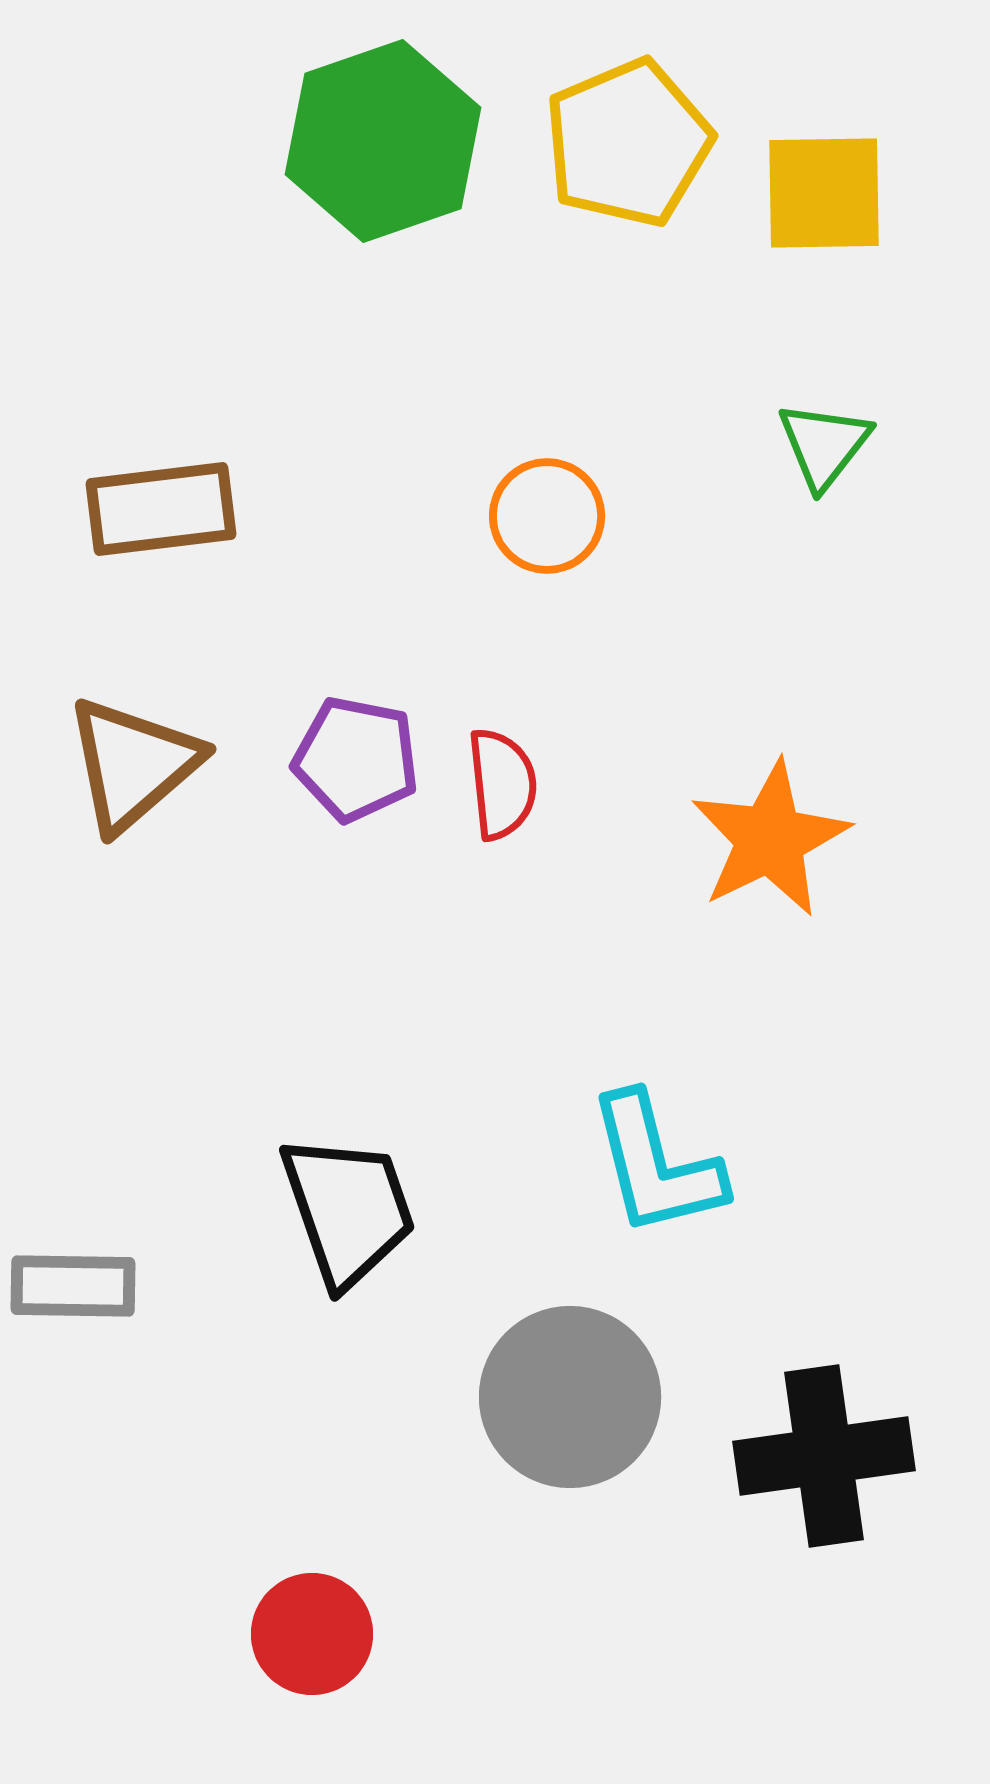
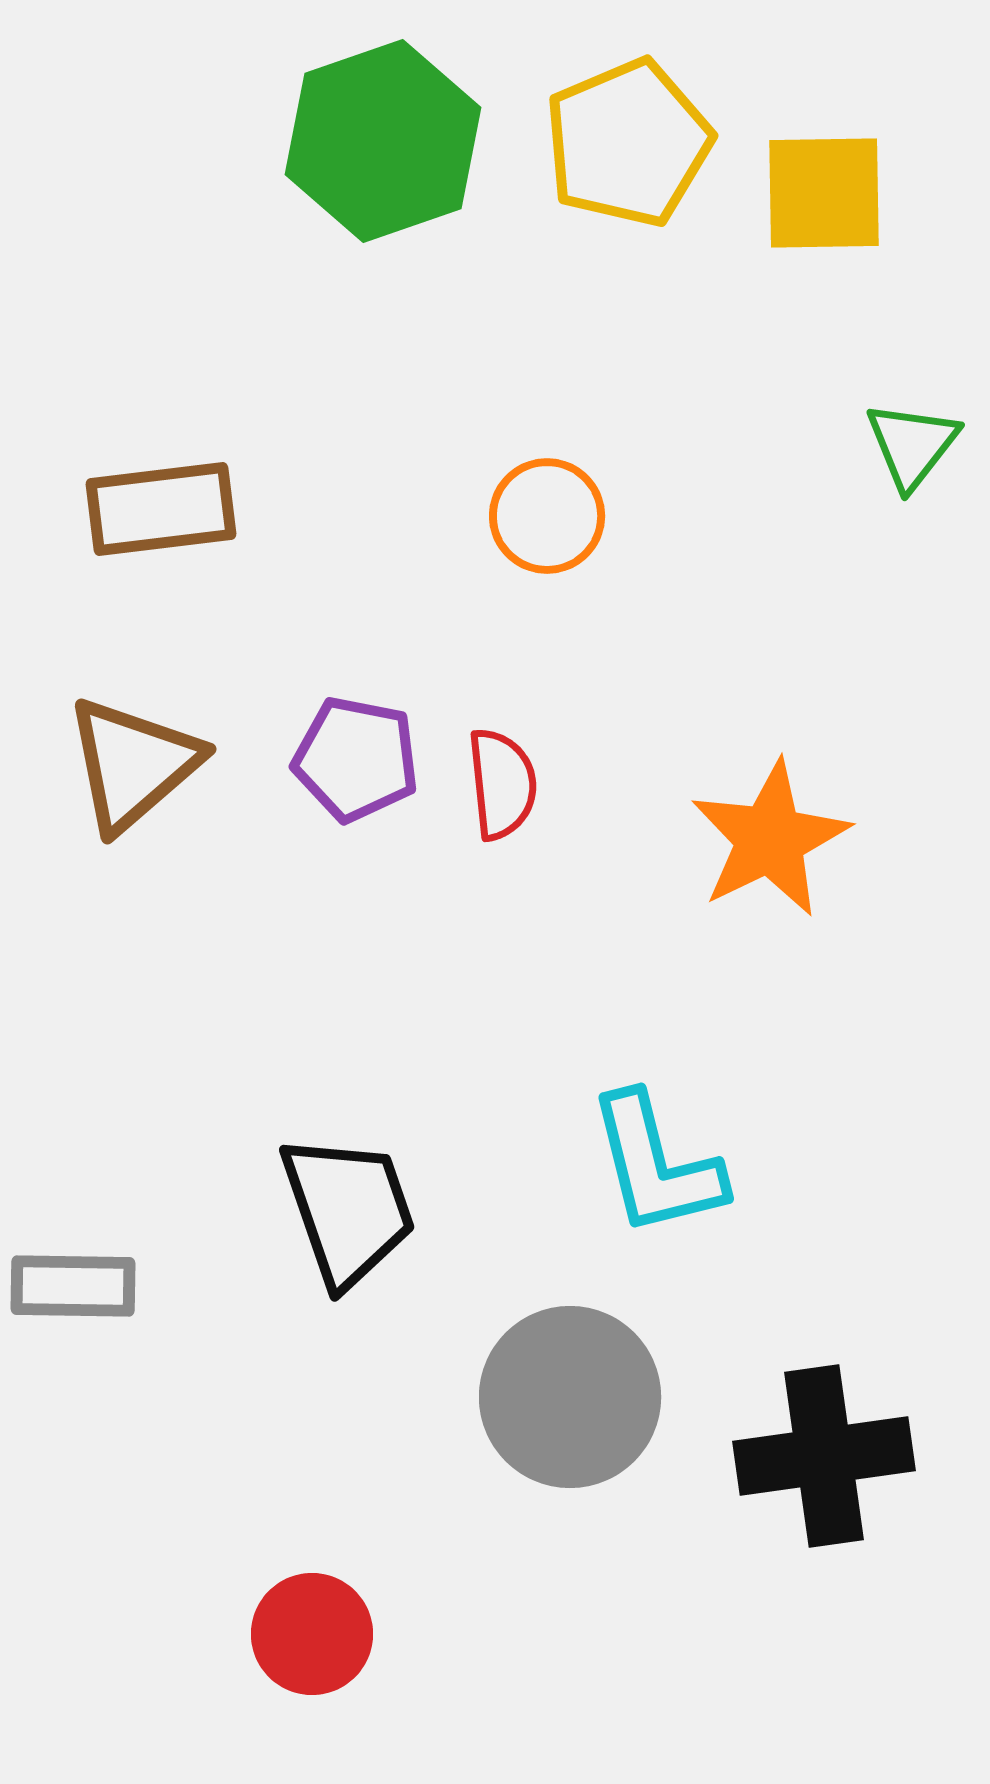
green triangle: moved 88 px right
